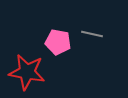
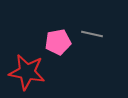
pink pentagon: rotated 20 degrees counterclockwise
